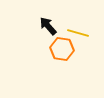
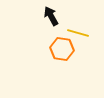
black arrow: moved 3 px right, 10 px up; rotated 12 degrees clockwise
